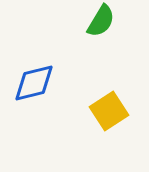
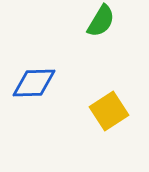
blue diamond: rotated 12 degrees clockwise
